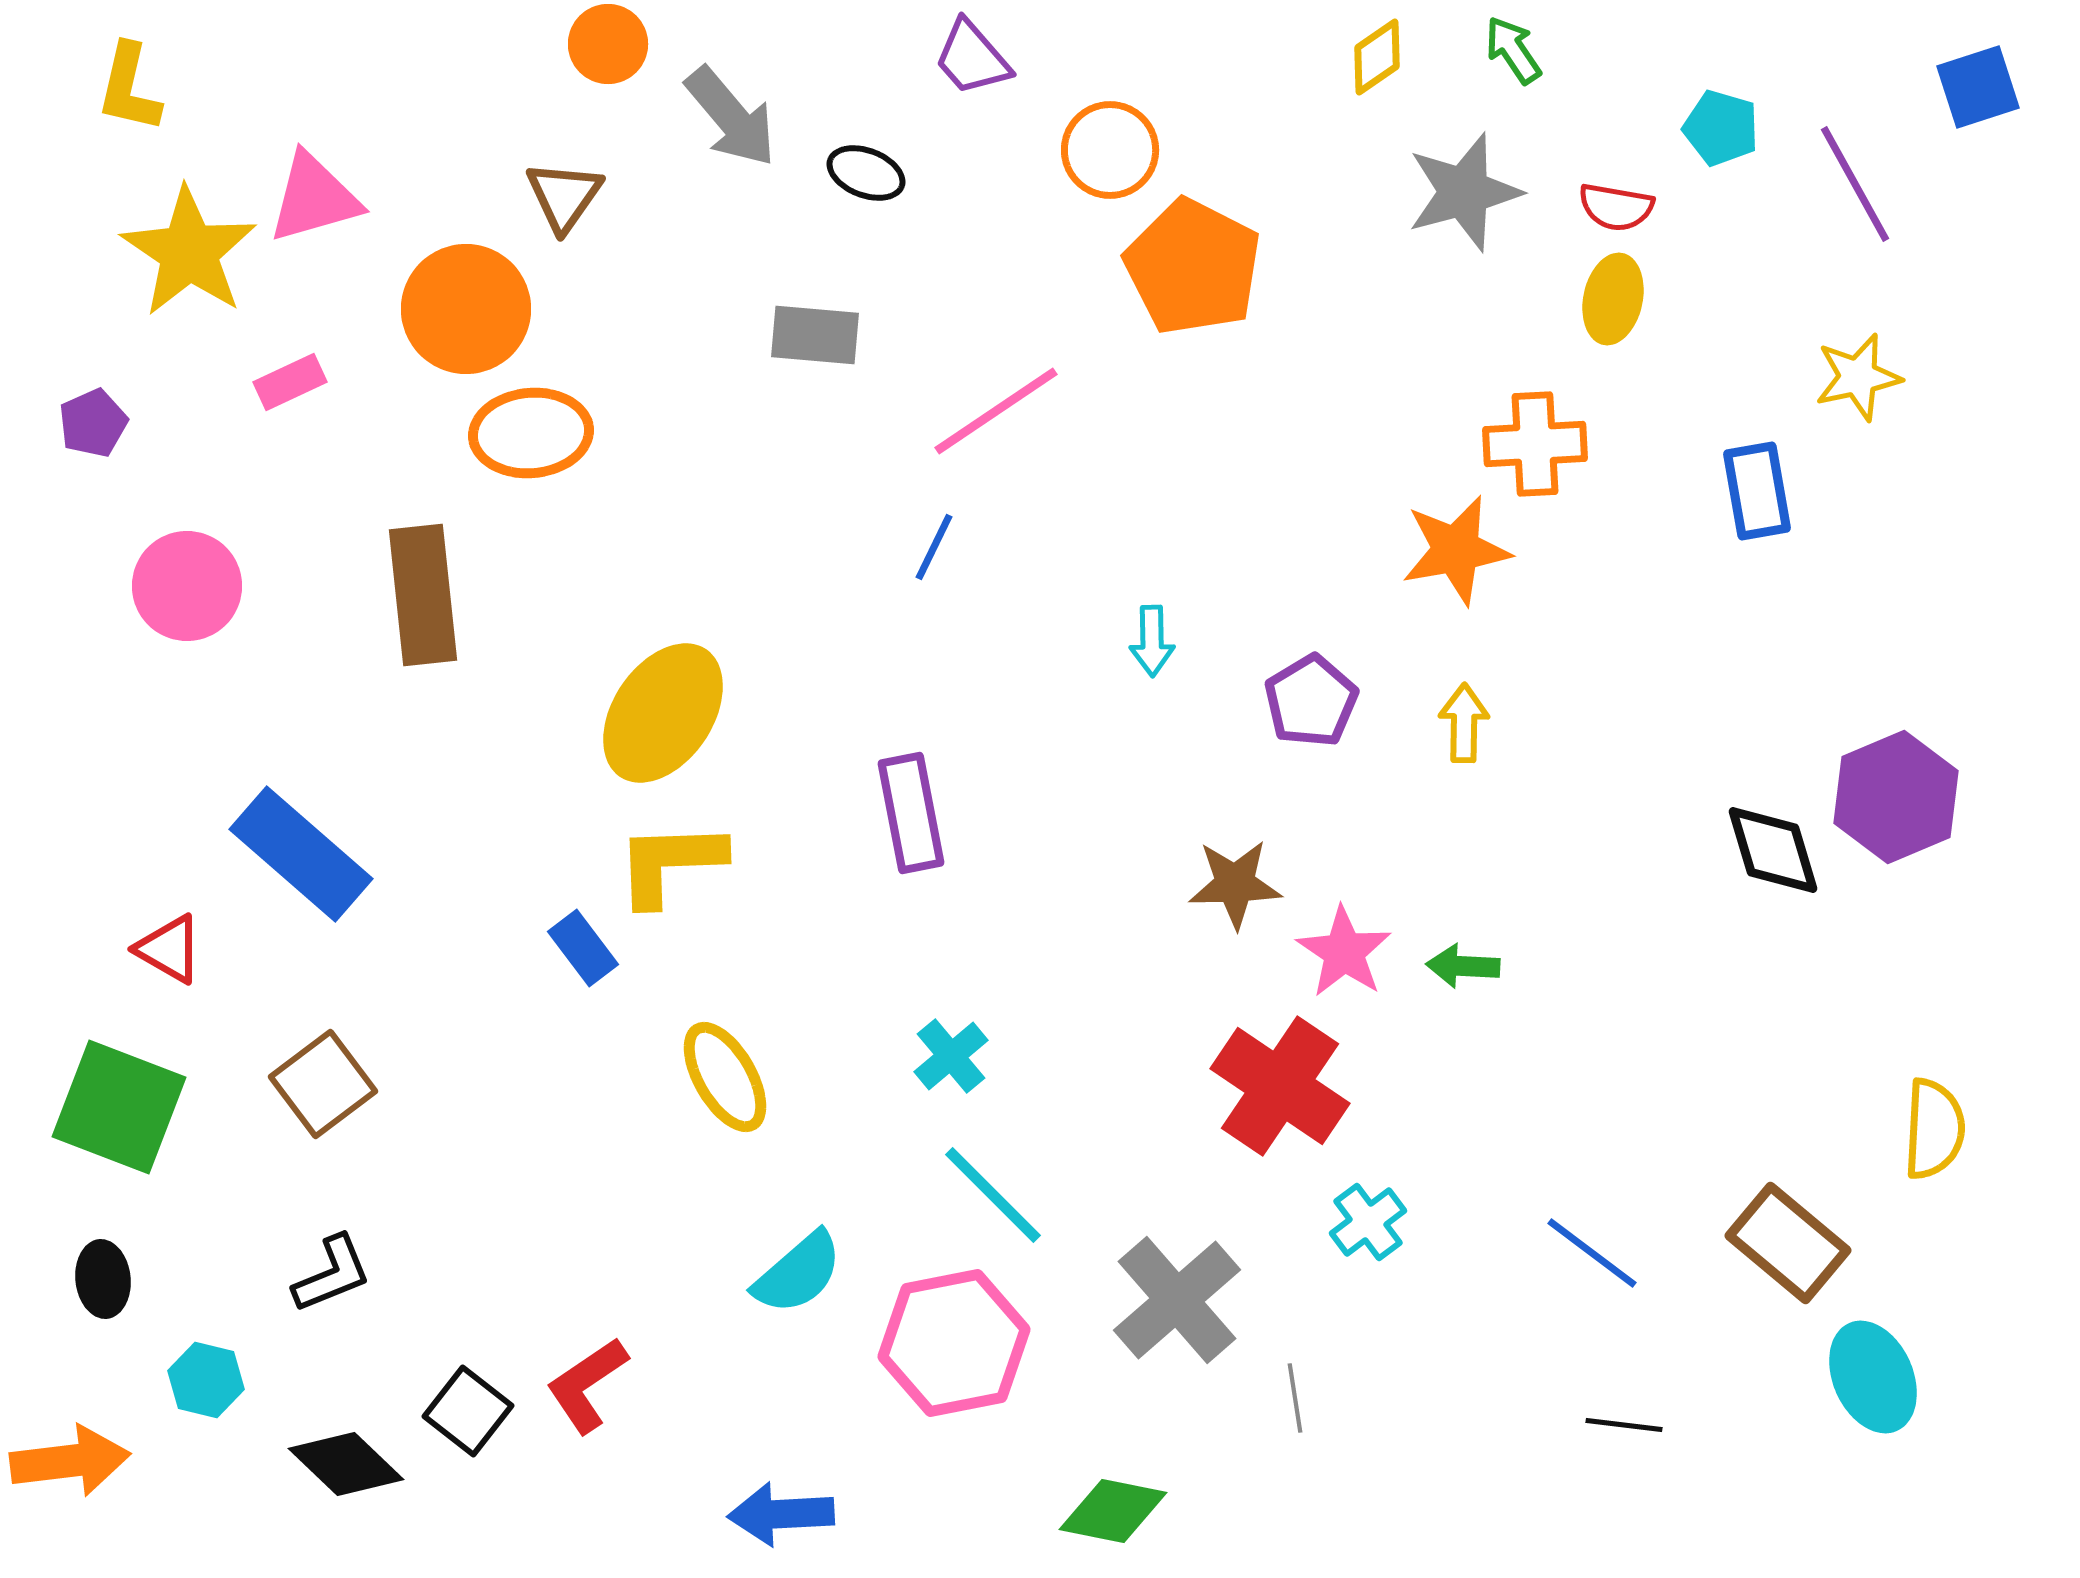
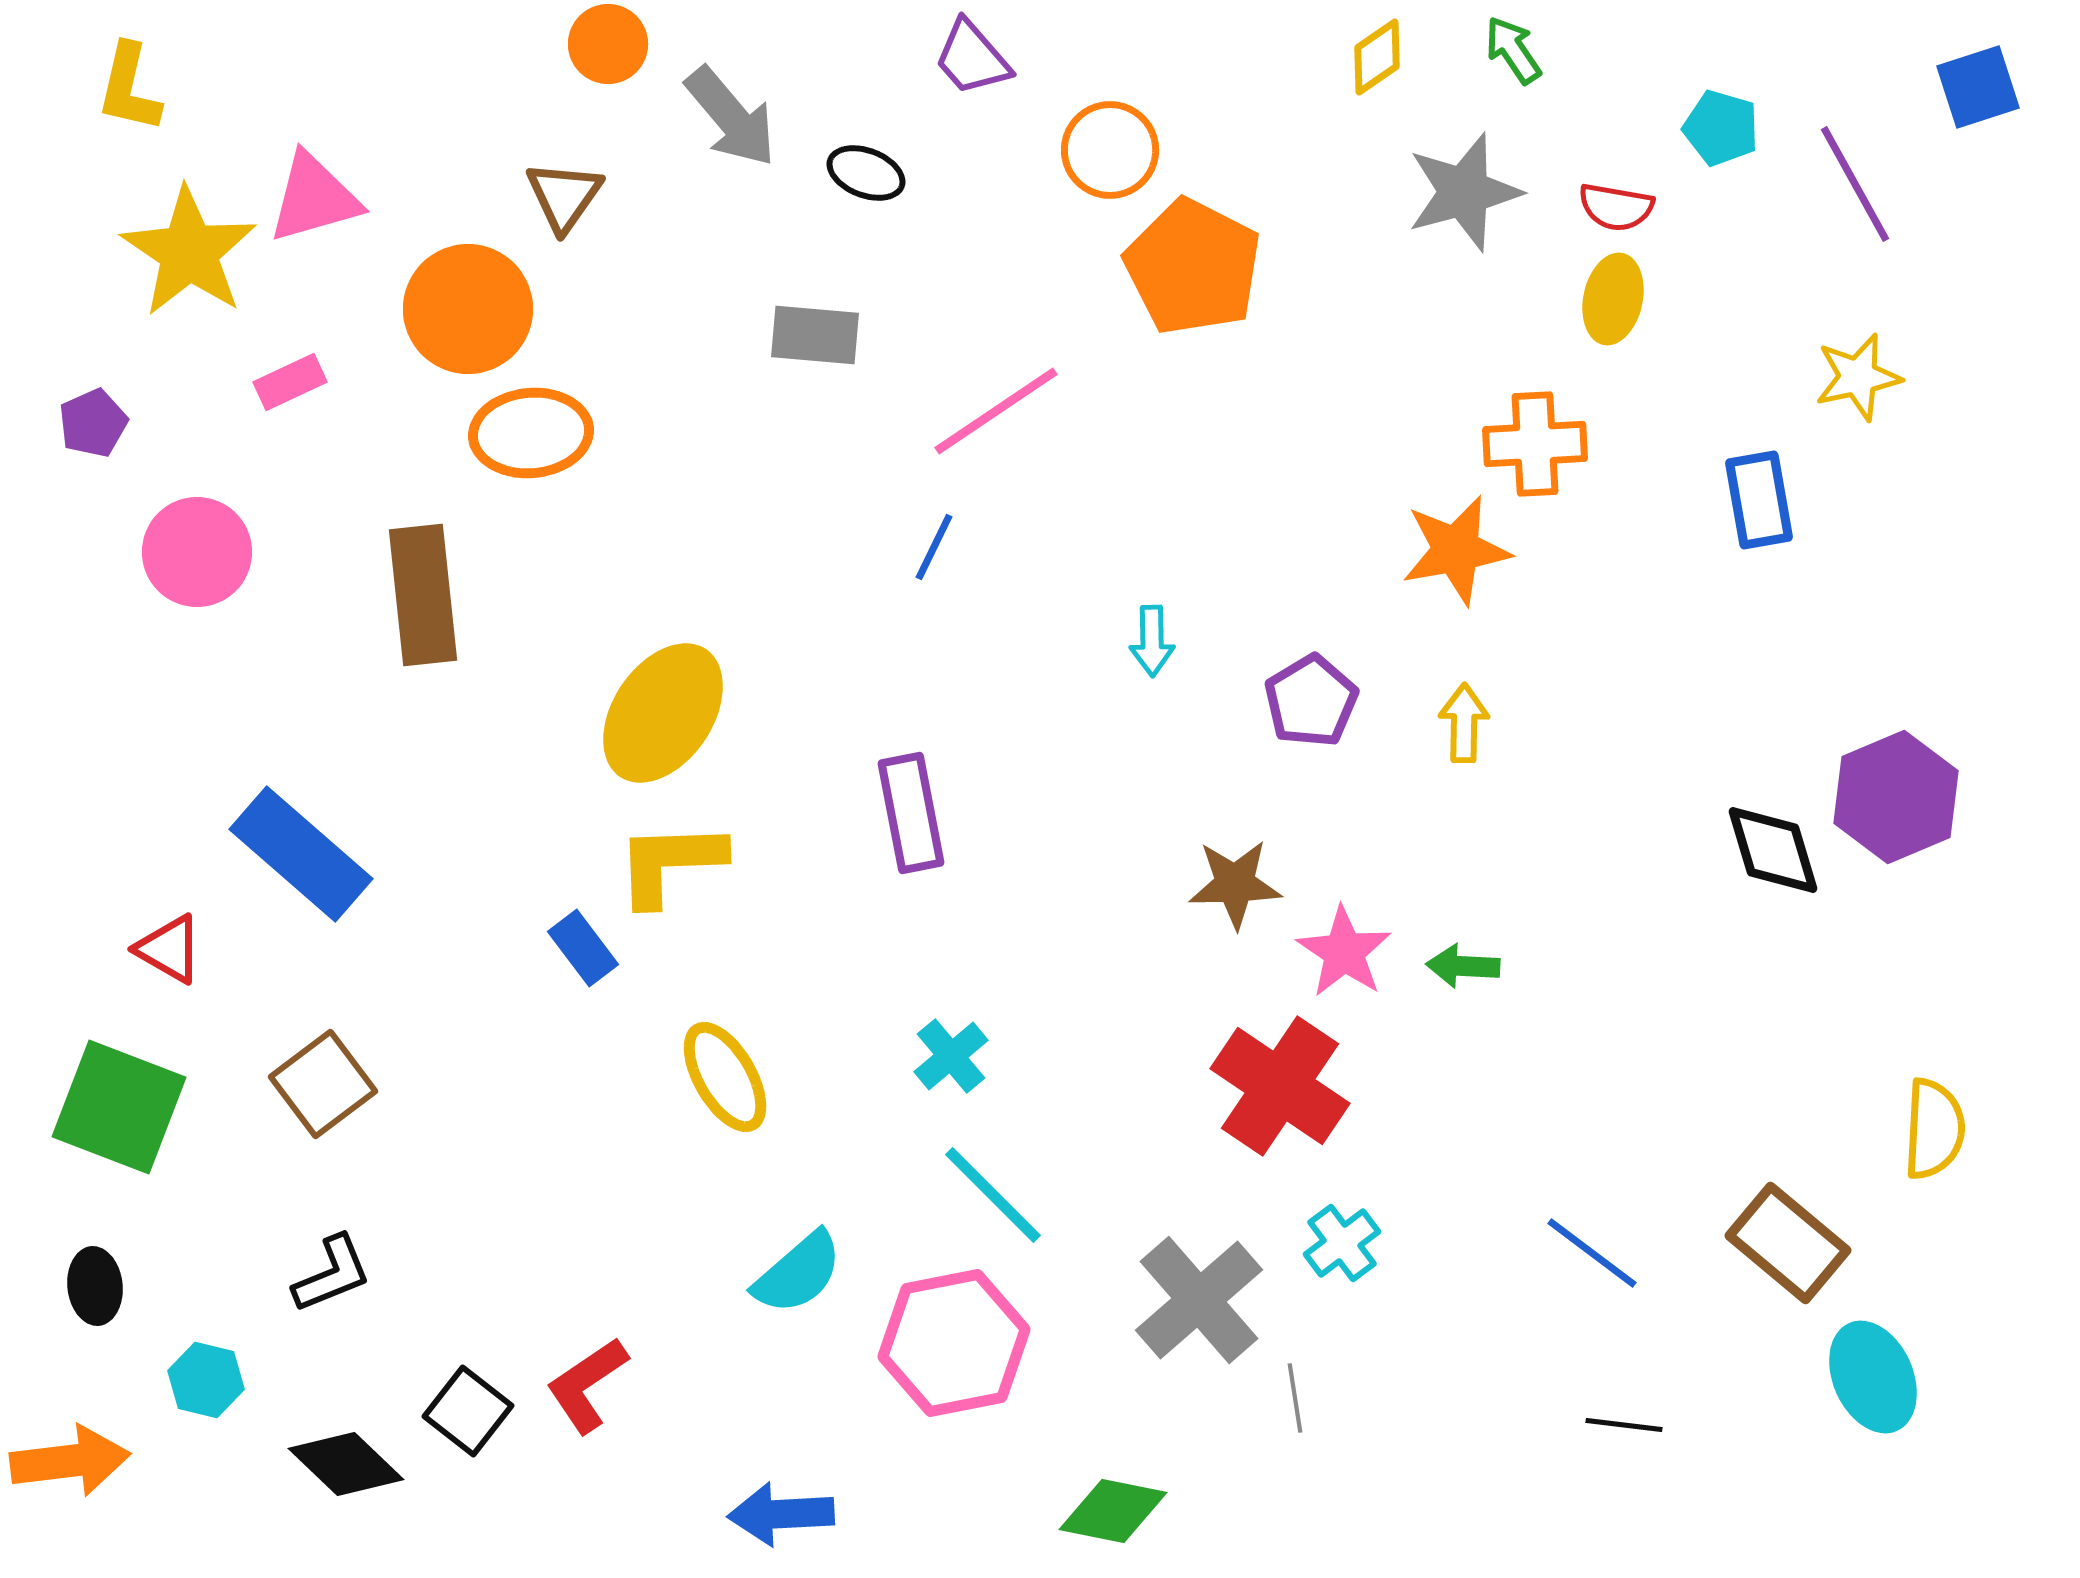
orange circle at (466, 309): moved 2 px right
blue rectangle at (1757, 491): moved 2 px right, 9 px down
pink circle at (187, 586): moved 10 px right, 34 px up
cyan cross at (1368, 1222): moved 26 px left, 21 px down
black ellipse at (103, 1279): moved 8 px left, 7 px down
gray cross at (1177, 1300): moved 22 px right
